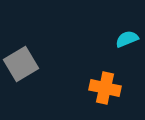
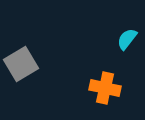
cyan semicircle: rotated 30 degrees counterclockwise
